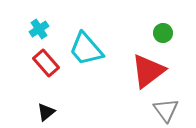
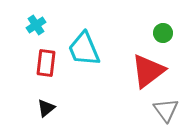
cyan cross: moved 3 px left, 4 px up
cyan trapezoid: moved 2 px left; rotated 18 degrees clockwise
red rectangle: rotated 48 degrees clockwise
black triangle: moved 4 px up
